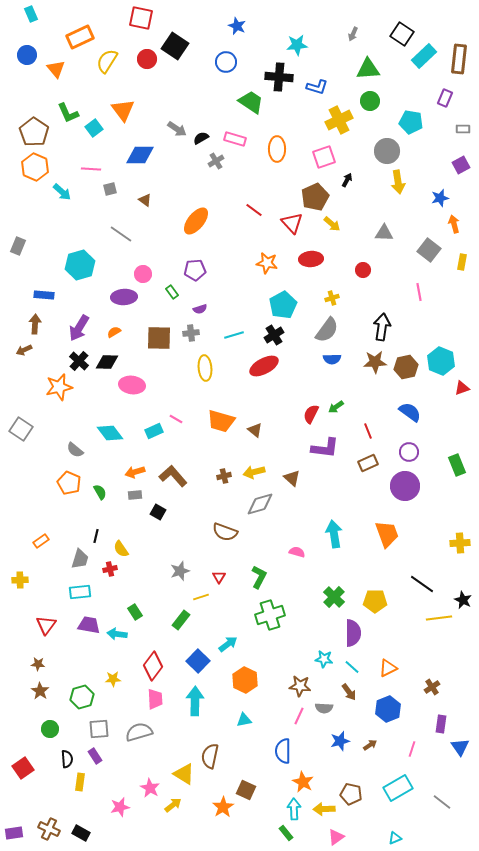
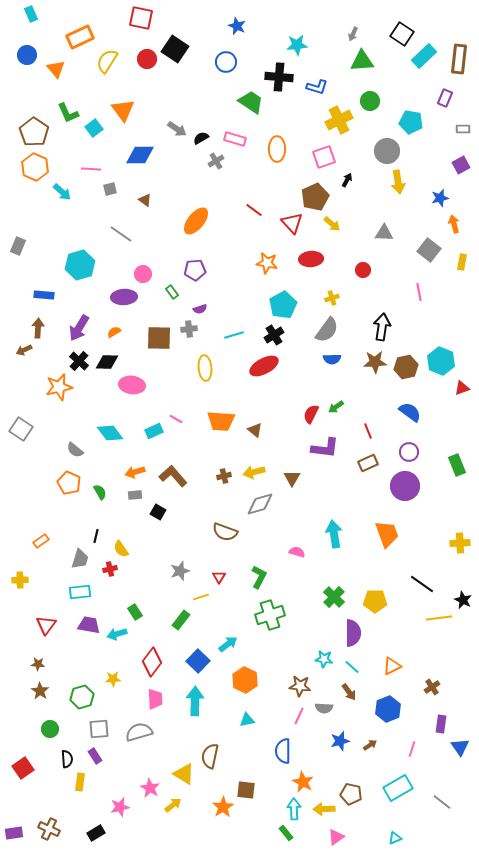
black square at (175, 46): moved 3 px down
green triangle at (368, 69): moved 6 px left, 8 px up
brown arrow at (35, 324): moved 3 px right, 4 px down
gray cross at (191, 333): moved 2 px left, 4 px up
orange trapezoid at (221, 421): rotated 12 degrees counterclockwise
brown triangle at (292, 478): rotated 18 degrees clockwise
cyan arrow at (117, 634): rotated 24 degrees counterclockwise
red diamond at (153, 666): moved 1 px left, 4 px up
orange triangle at (388, 668): moved 4 px right, 2 px up
cyan triangle at (244, 720): moved 3 px right
brown square at (246, 790): rotated 18 degrees counterclockwise
black rectangle at (81, 833): moved 15 px right; rotated 60 degrees counterclockwise
